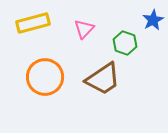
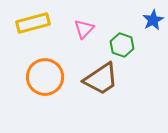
green hexagon: moved 3 px left, 2 px down
brown trapezoid: moved 2 px left
